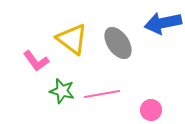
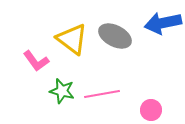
gray ellipse: moved 3 px left, 7 px up; rotated 28 degrees counterclockwise
